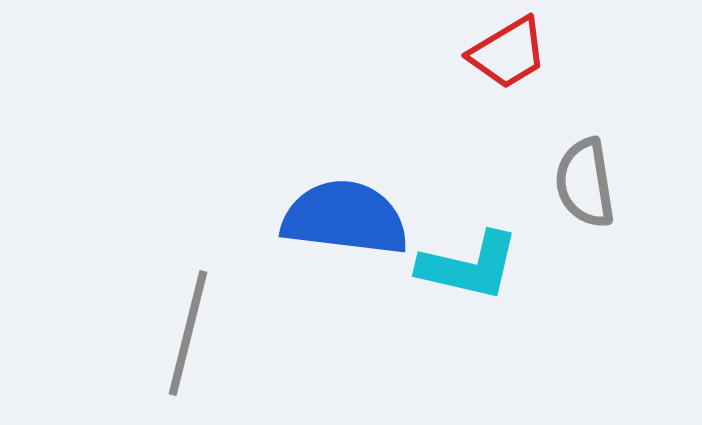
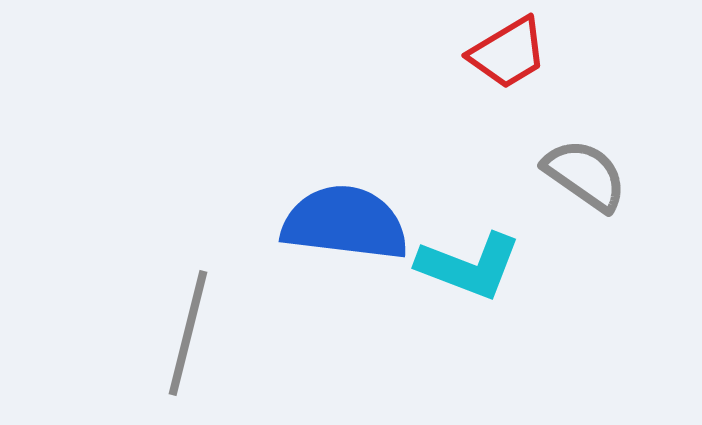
gray semicircle: moved 8 px up; rotated 134 degrees clockwise
blue semicircle: moved 5 px down
cyan L-shape: rotated 8 degrees clockwise
